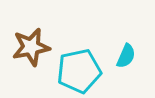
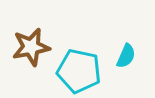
cyan pentagon: rotated 24 degrees clockwise
